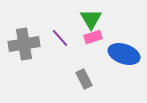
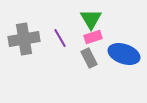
purple line: rotated 12 degrees clockwise
gray cross: moved 5 px up
gray rectangle: moved 5 px right, 21 px up
